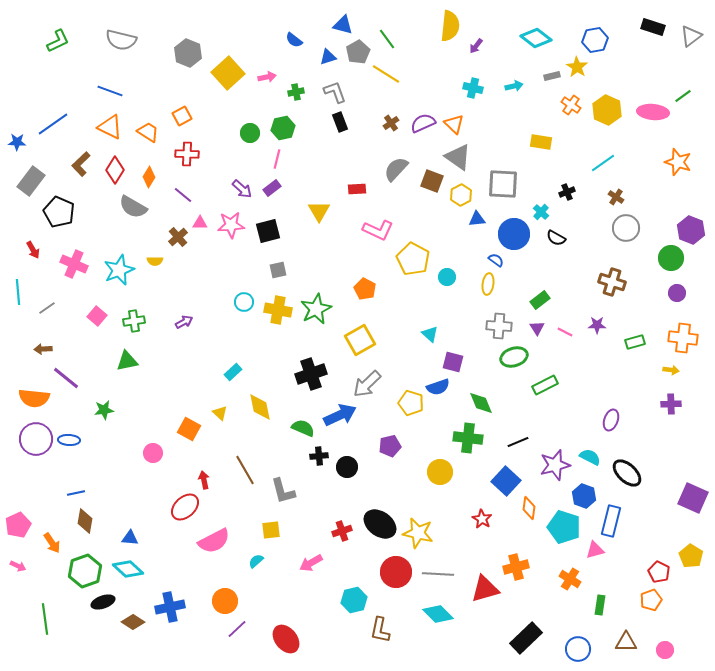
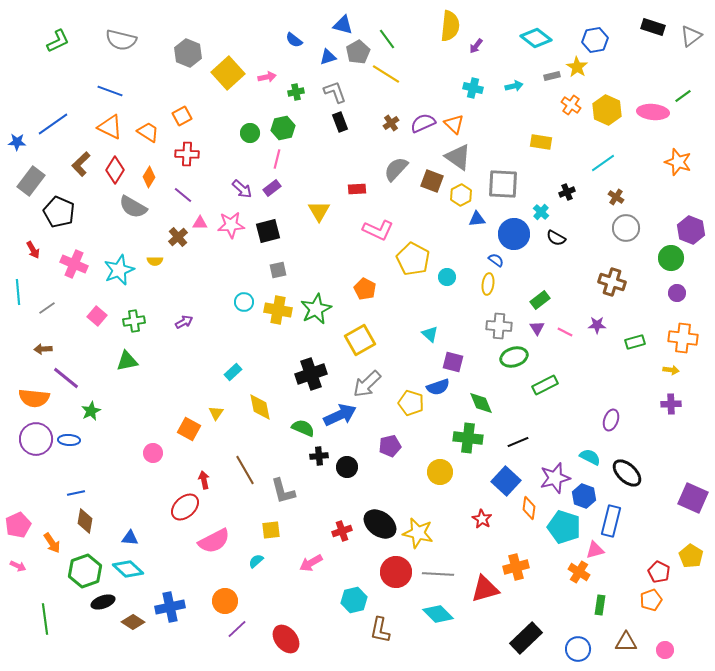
green star at (104, 410): moved 13 px left, 1 px down; rotated 18 degrees counterclockwise
yellow triangle at (220, 413): moved 4 px left; rotated 21 degrees clockwise
purple star at (555, 465): moved 13 px down
orange cross at (570, 579): moved 9 px right, 7 px up
